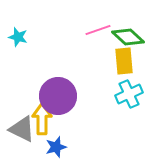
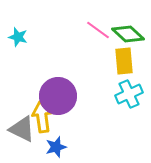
pink line: rotated 55 degrees clockwise
green diamond: moved 3 px up
yellow arrow: moved 2 px up; rotated 8 degrees counterclockwise
